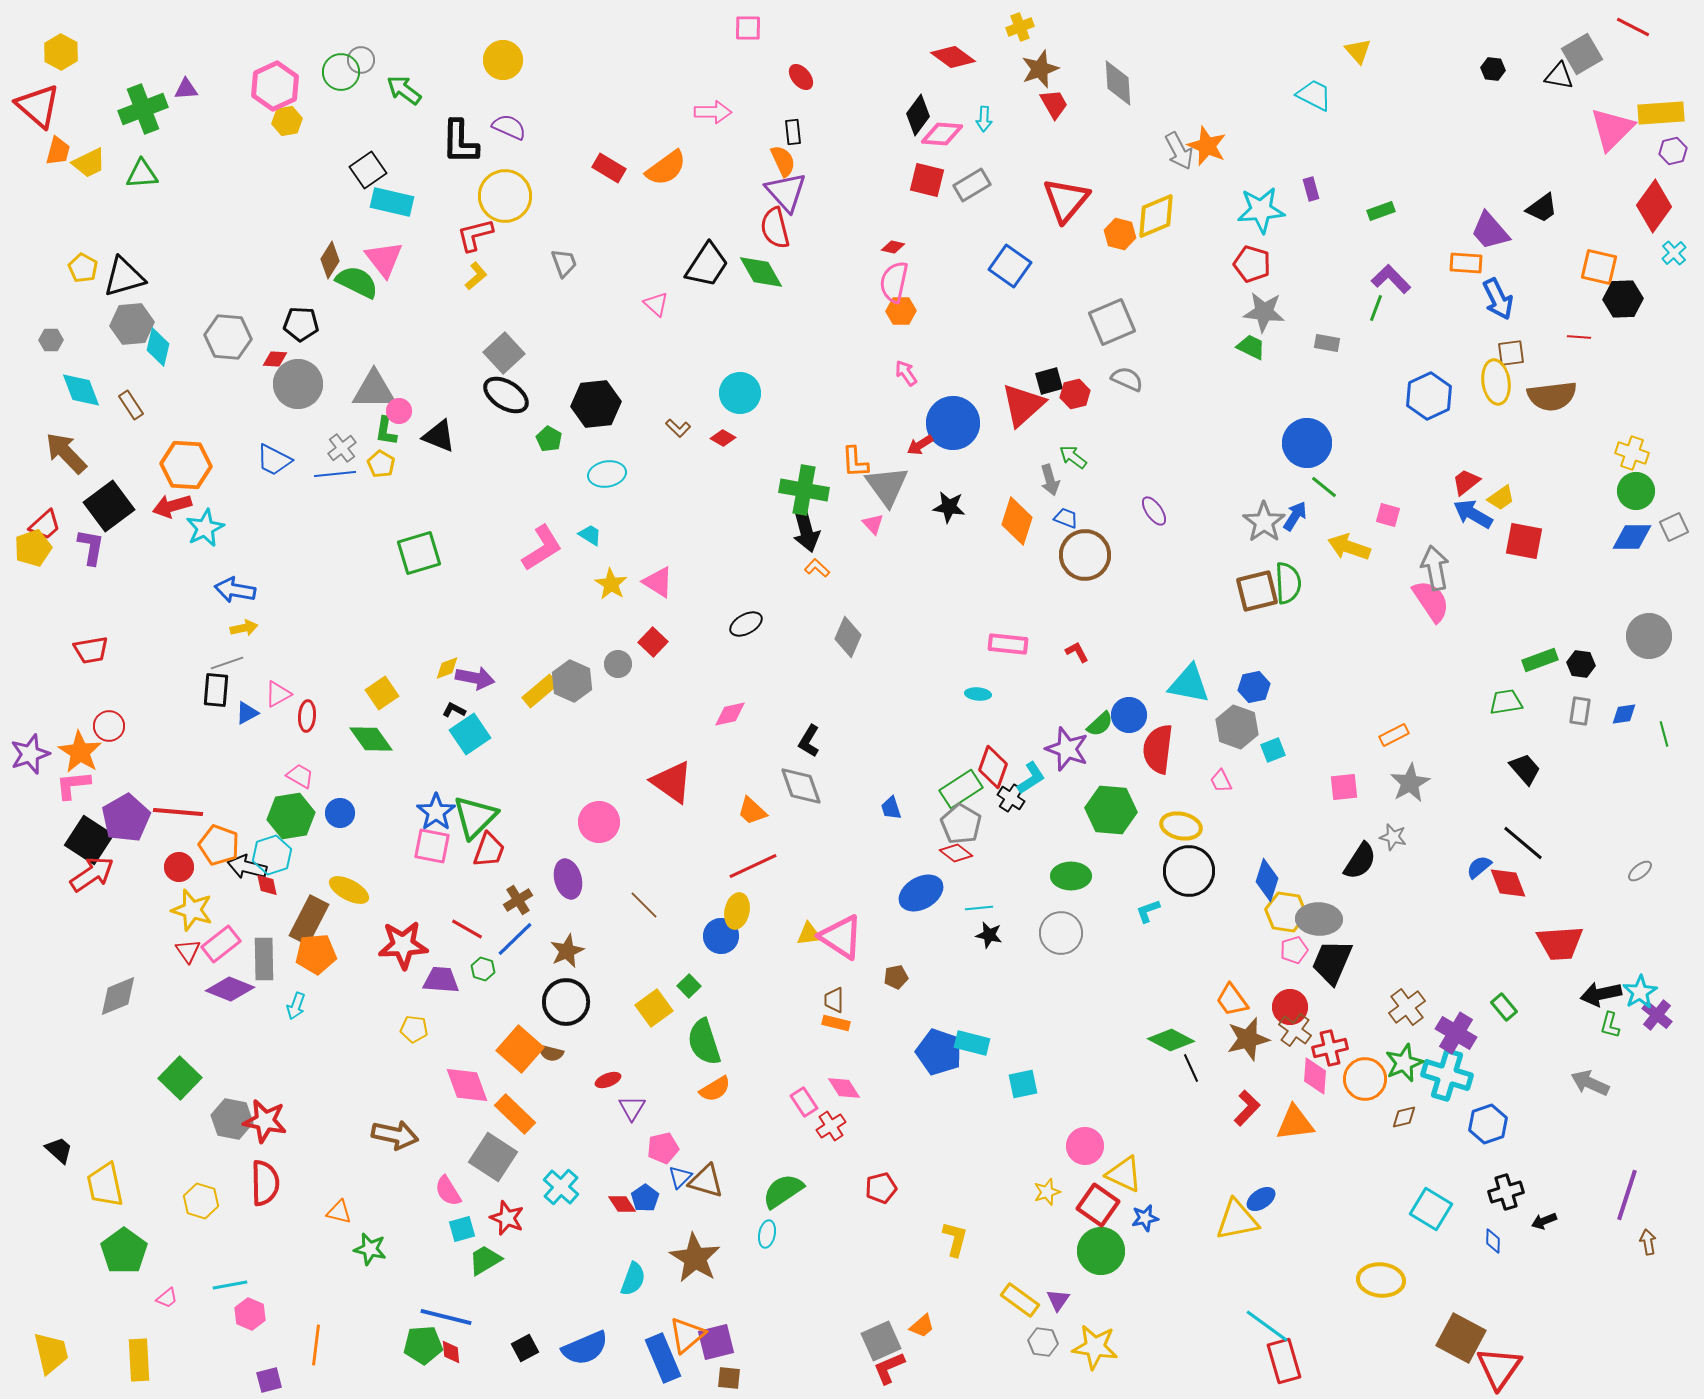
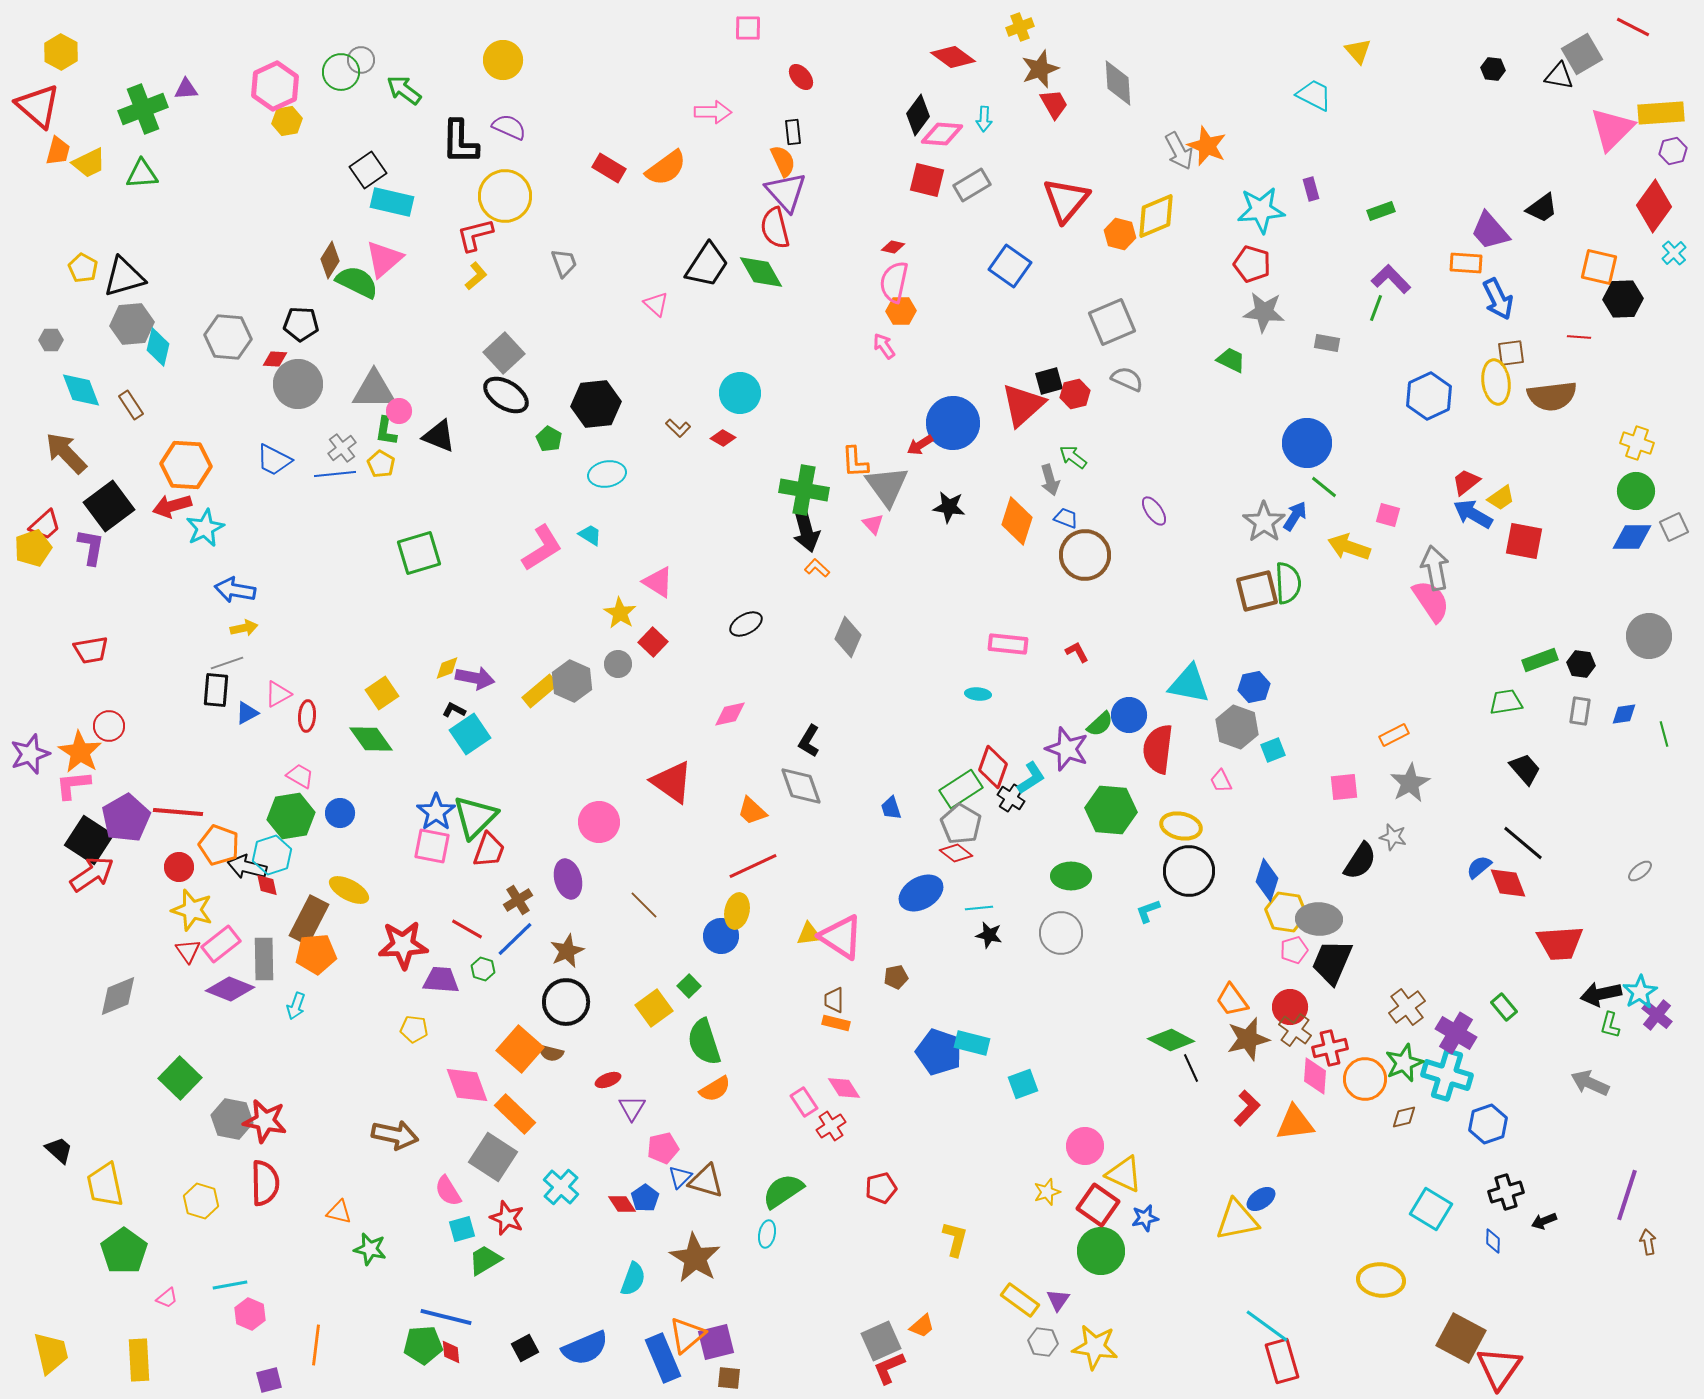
pink triangle at (384, 259): rotated 27 degrees clockwise
green trapezoid at (1251, 347): moved 20 px left, 13 px down
pink arrow at (906, 373): moved 22 px left, 27 px up
yellow cross at (1632, 453): moved 5 px right, 10 px up
yellow star at (611, 584): moved 9 px right, 29 px down
cyan square at (1023, 1084): rotated 8 degrees counterclockwise
red rectangle at (1284, 1361): moved 2 px left
